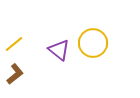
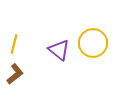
yellow line: rotated 36 degrees counterclockwise
